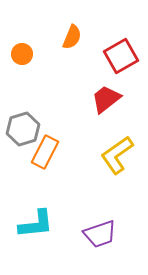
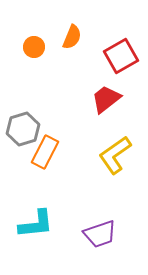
orange circle: moved 12 px right, 7 px up
yellow L-shape: moved 2 px left
